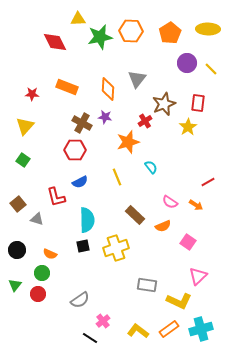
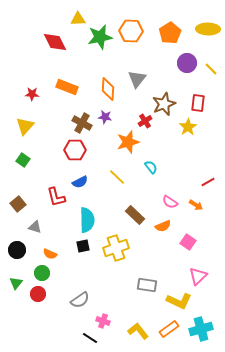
yellow line at (117, 177): rotated 24 degrees counterclockwise
gray triangle at (37, 219): moved 2 px left, 8 px down
green triangle at (15, 285): moved 1 px right, 2 px up
pink cross at (103, 321): rotated 32 degrees counterclockwise
yellow L-shape at (138, 331): rotated 15 degrees clockwise
